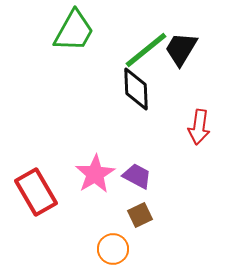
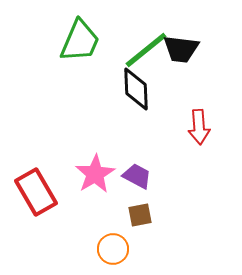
green trapezoid: moved 6 px right, 10 px down; rotated 6 degrees counterclockwise
black trapezoid: rotated 114 degrees counterclockwise
red arrow: rotated 12 degrees counterclockwise
brown square: rotated 15 degrees clockwise
